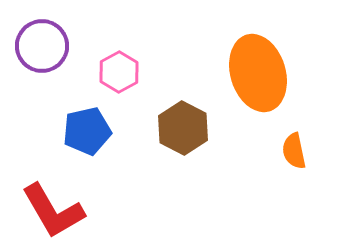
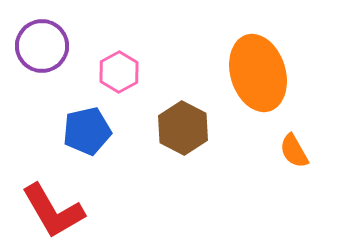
orange semicircle: rotated 18 degrees counterclockwise
